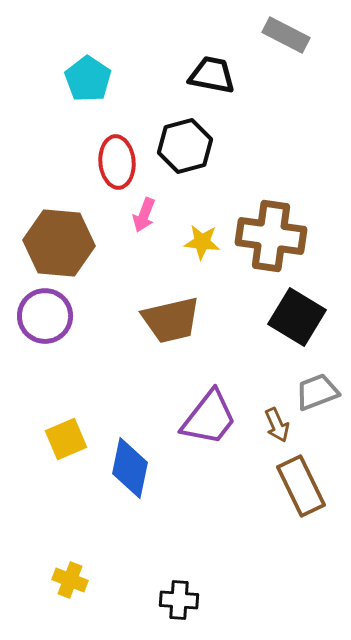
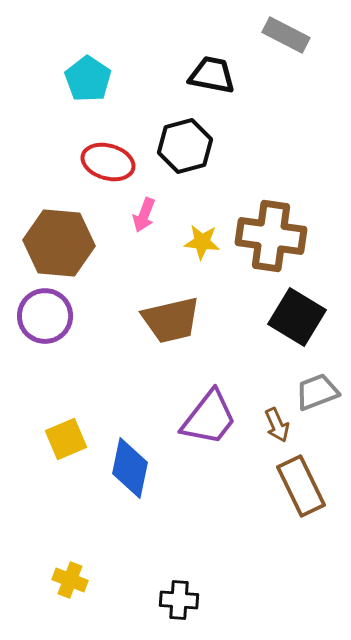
red ellipse: moved 9 px left; rotated 69 degrees counterclockwise
